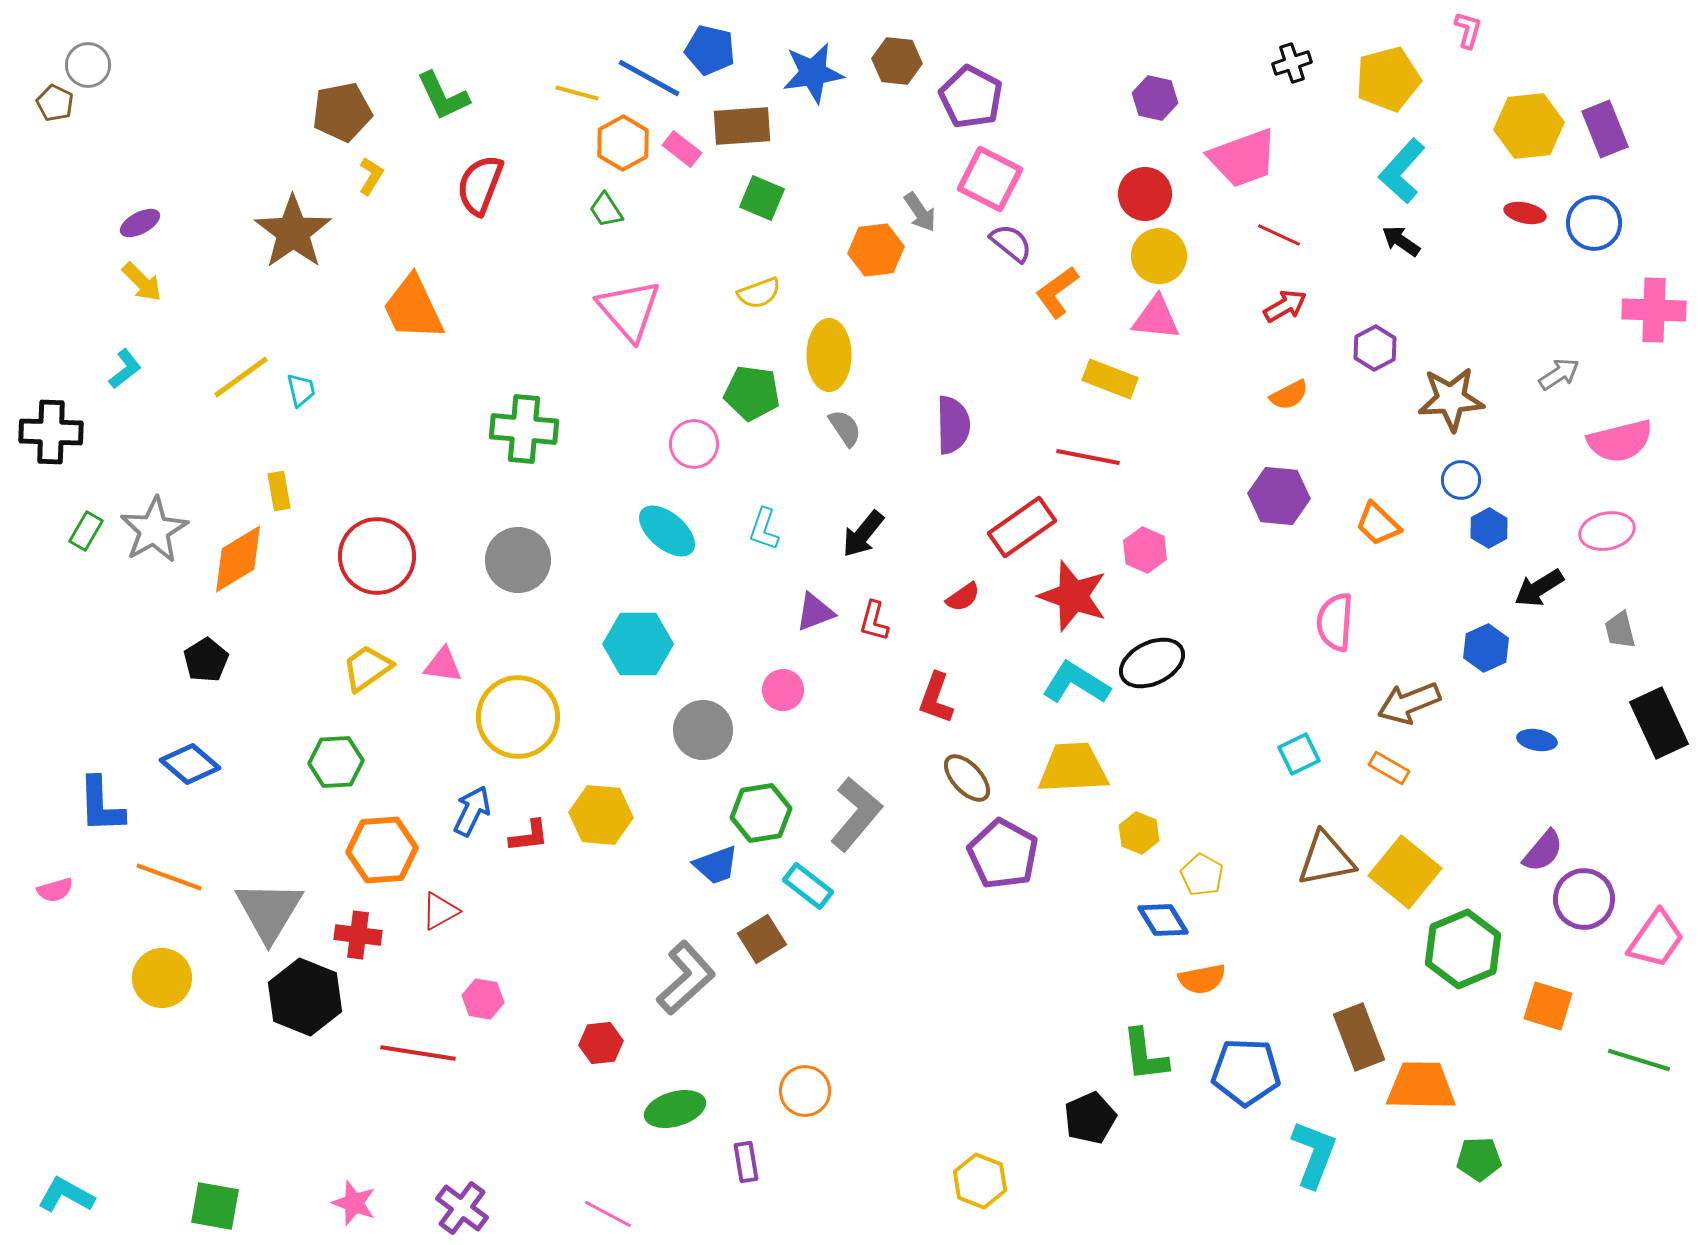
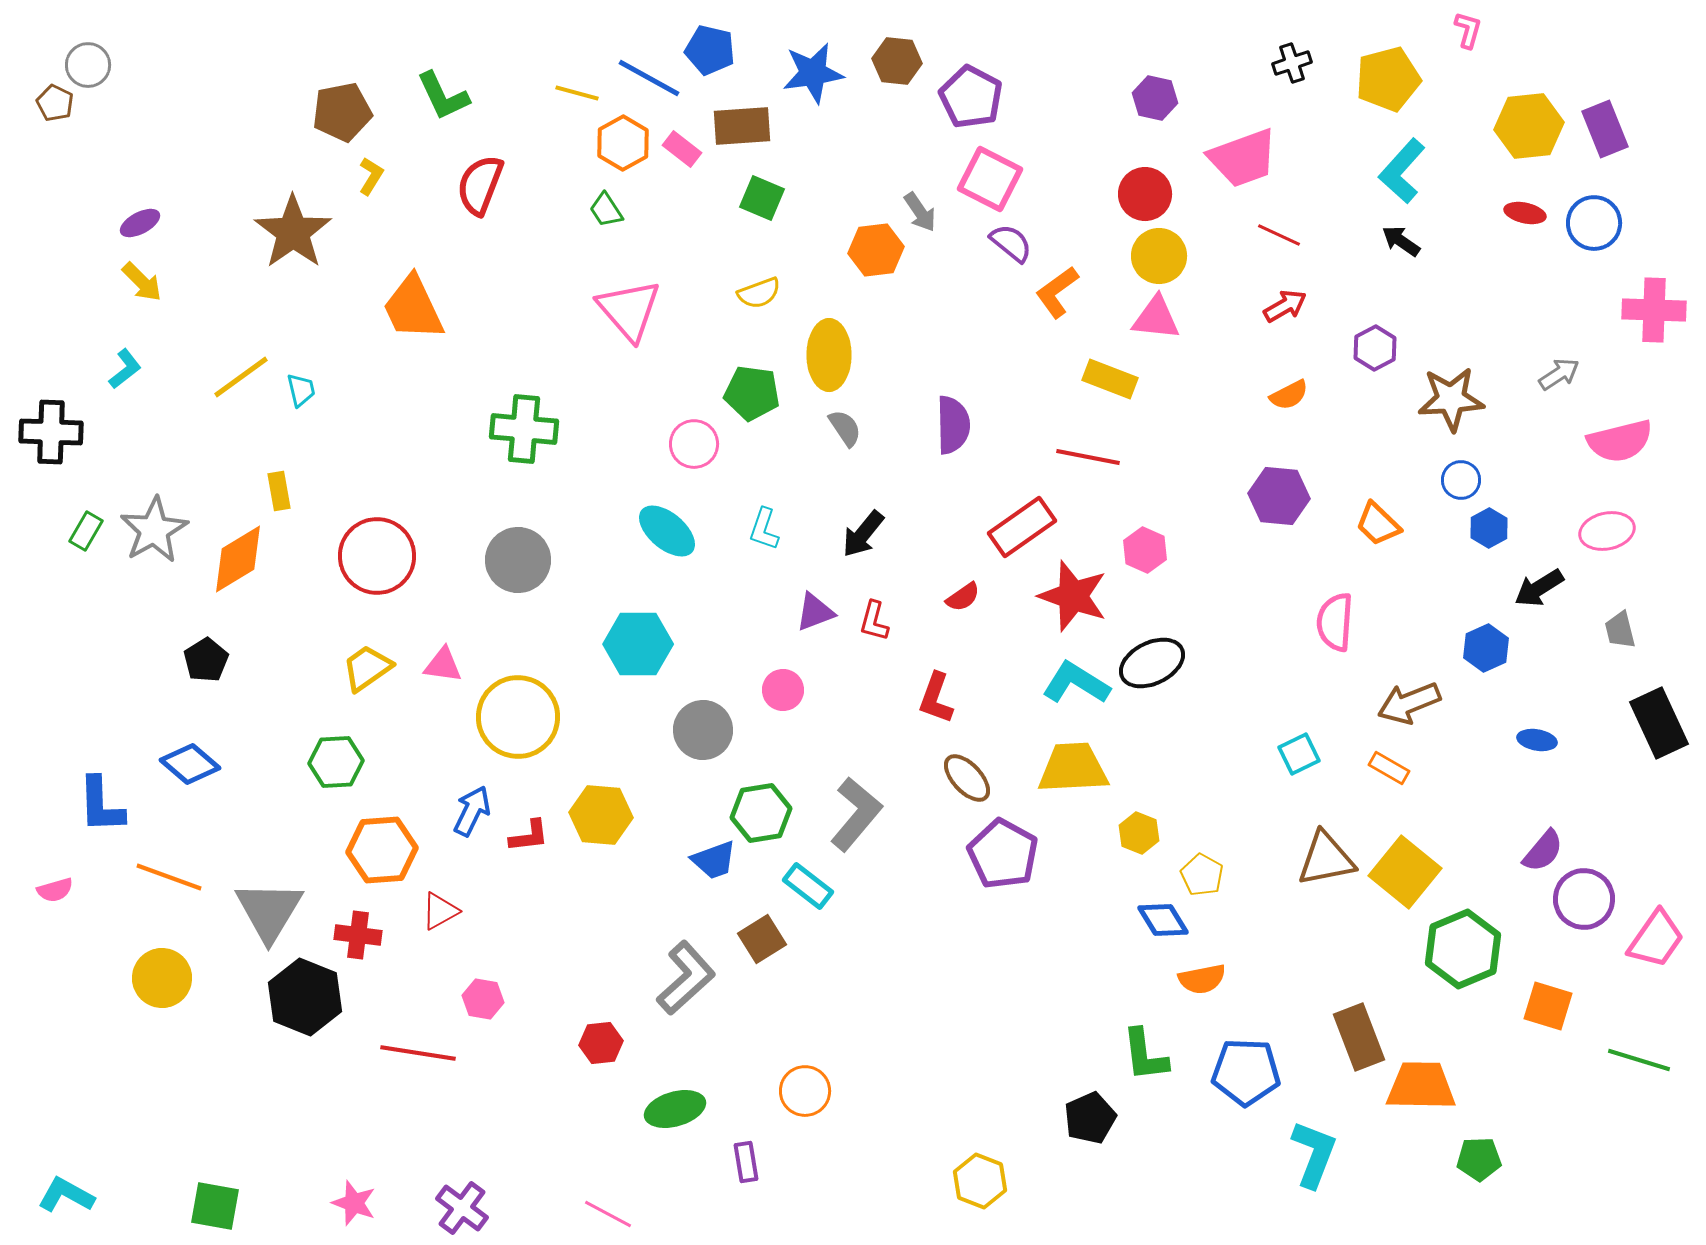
blue trapezoid at (716, 865): moved 2 px left, 5 px up
